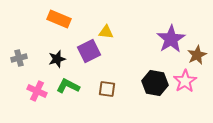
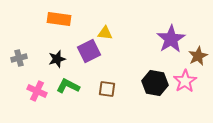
orange rectangle: rotated 15 degrees counterclockwise
yellow triangle: moved 1 px left, 1 px down
brown star: moved 1 px right, 1 px down
